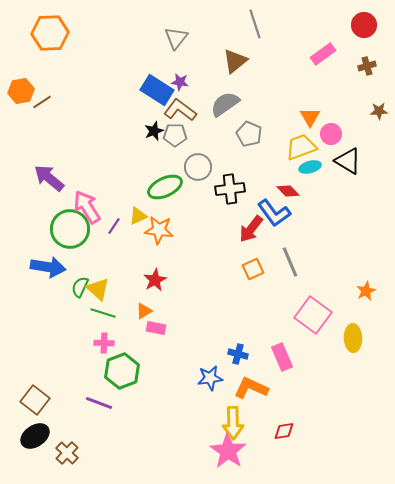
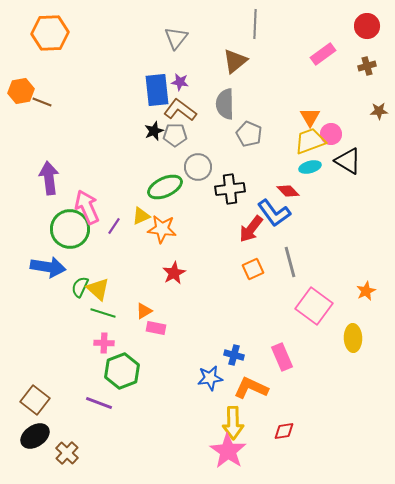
gray line at (255, 24): rotated 20 degrees clockwise
red circle at (364, 25): moved 3 px right, 1 px down
blue rectangle at (157, 90): rotated 52 degrees clockwise
brown line at (42, 102): rotated 54 degrees clockwise
gray semicircle at (225, 104): rotated 56 degrees counterclockwise
yellow trapezoid at (301, 147): moved 9 px right, 6 px up
purple arrow at (49, 178): rotated 44 degrees clockwise
pink arrow at (87, 207): rotated 8 degrees clockwise
yellow triangle at (138, 216): moved 3 px right
orange star at (159, 230): moved 3 px right, 1 px up
gray line at (290, 262): rotated 8 degrees clockwise
red star at (155, 280): moved 19 px right, 7 px up
pink square at (313, 315): moved 1 px right, 9 px up
blue cross at (238, 354): moved 4 px left, 1 px down
